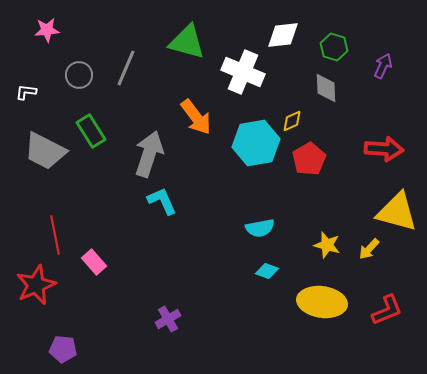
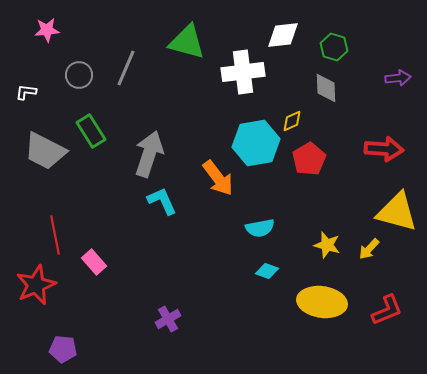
purple arrow: moved 15 px right, 12 px down; rotated 60 degrees clockwise
white cross: rotated 30 degrees counterclockwise
orange arrow: moved 22 px right, 61 px down
